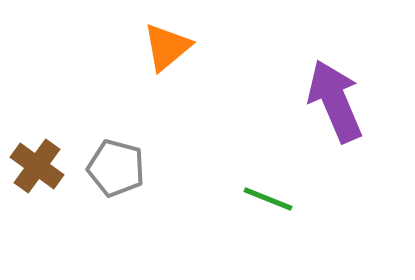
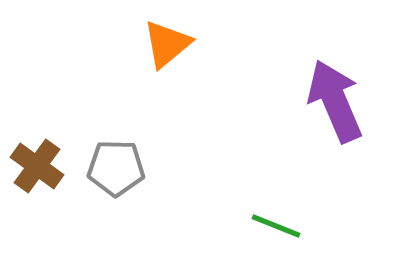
orange triangle: moved 3 px up
gray pentagon: rotated 14 degrees counterclockwise
green line: moved 8 px right, 27 px down
